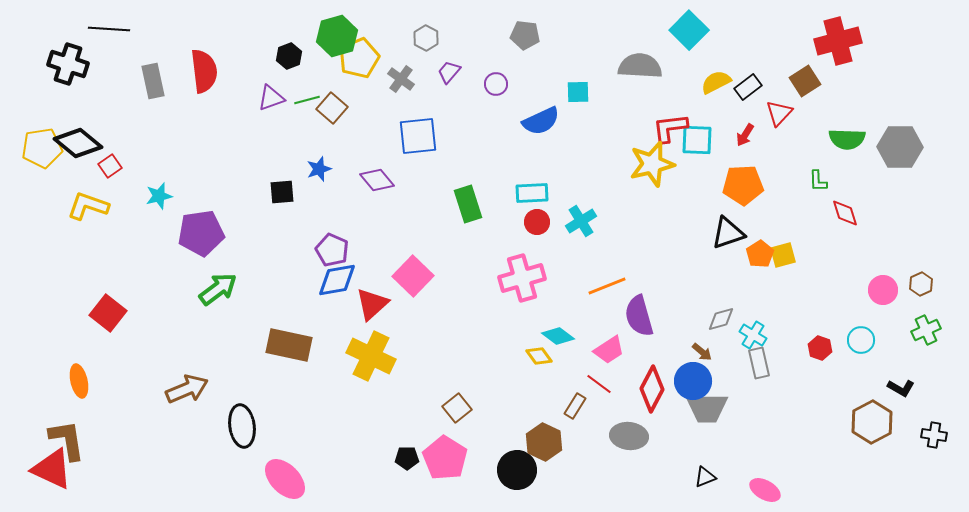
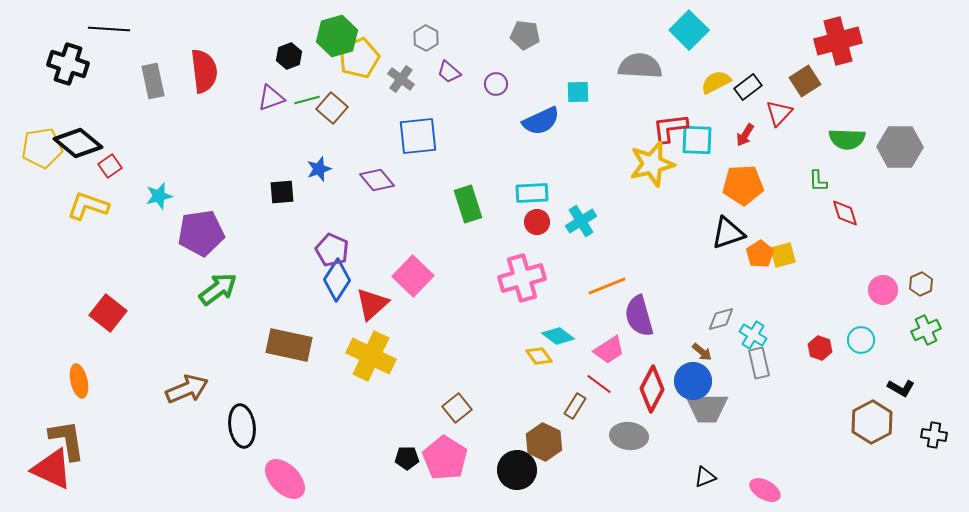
purple trapezoid at (449, 72): rotated 90 degrees counterclockwise
blue diamond at (337, 280): rotated 48 degrees counterclockwise
